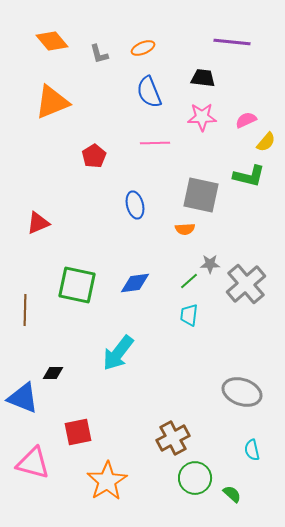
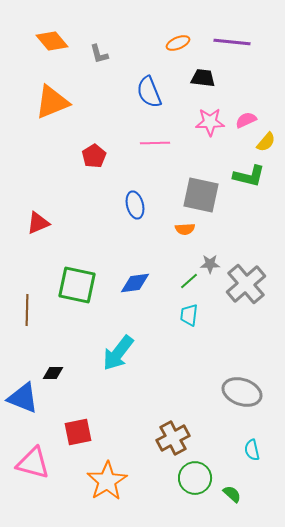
orange ellipse: moved 35 px right, 5 px up
pink star: moved 8 px right, 5 px down
brown line: moved 2 px right
